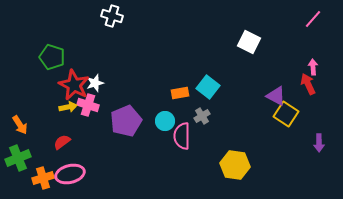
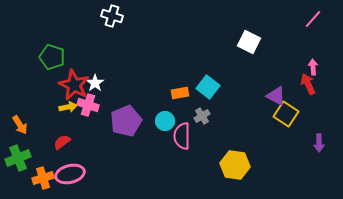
white star: rotated 18 degrees counterclockwise
